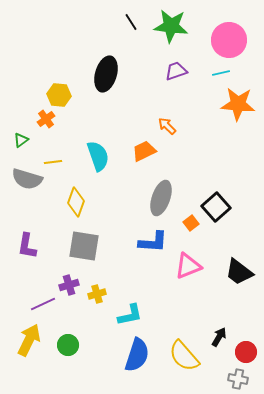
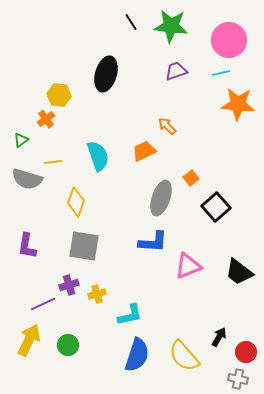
orange square: moved 45 px up
